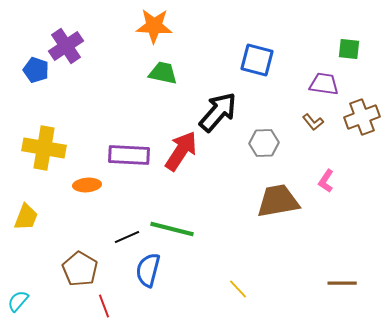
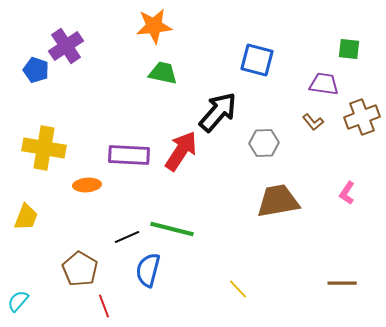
orange star: rotated 9 degrees counterclockwise
pink L-shape: moved 21 px right, 12 px down
